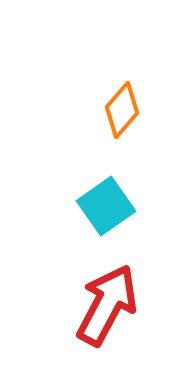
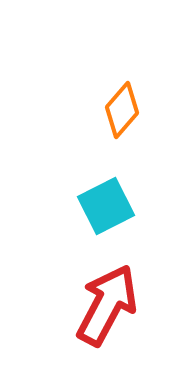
cyan square: rotated 8 degrees clockwise
